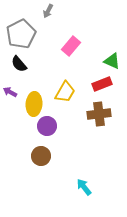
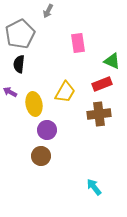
gray pentagon: moved 1 px left
pink rectangle: moved 7 px right, 3 px up; rotated 48 degrees counterclockwise
black semicircle: rotated 48 degrees clockwise
yellow ellipse: rotated 15 degrees counterclockwise
purple circle: moved 4 px down
cyan arrow: moved 10 px right
